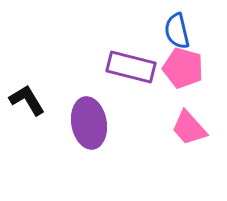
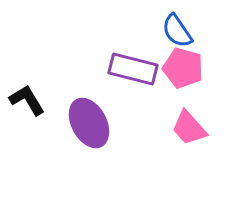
blue semicircle: rotated 21 degrees counterclockwise
purple rectangle: moved 2 px right, 2 px down
purple ellipse: rotated 18 degrees counterclockwise
